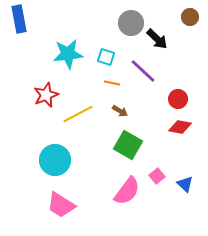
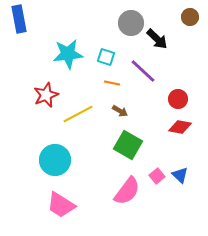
blue triangle: moved 5 px left, 9 px up
